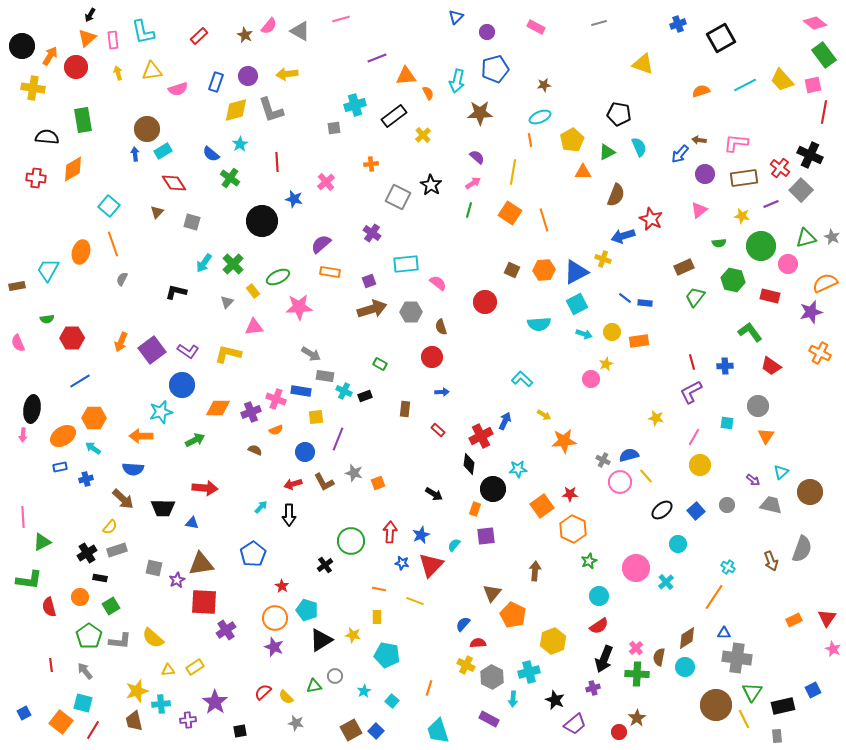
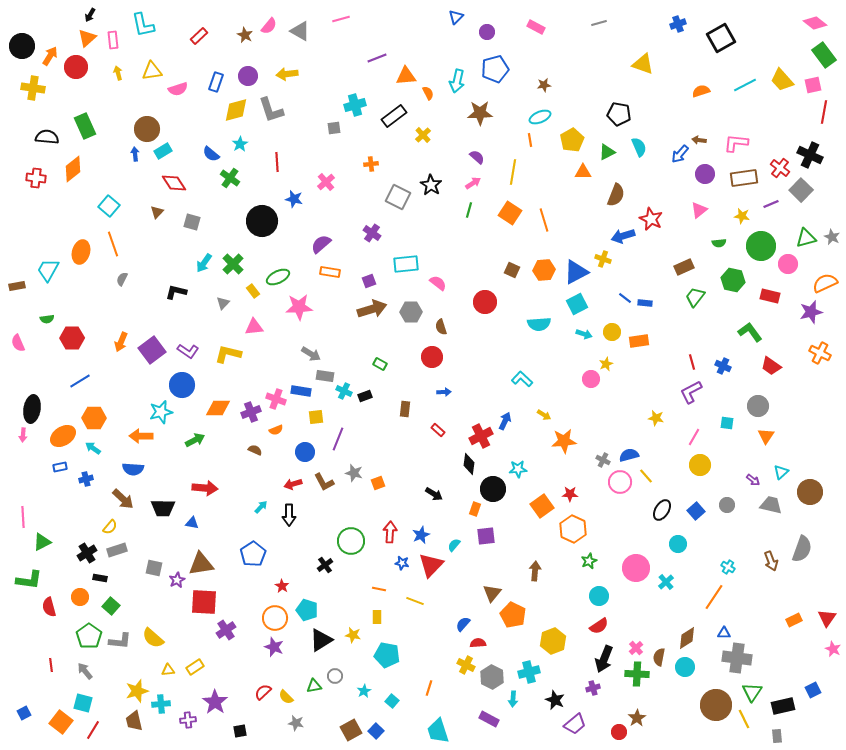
cyan L-shape at (143, 32): moved 7 px up
green rectangle at (83, 120): moved 2 px right, 6 px down; rotated 15 degrees counterclockwise
orange diamond at (73, 169): rotated 8 degrees counterclockwise
gray triangle at (227, 302): moved 4 px left, 1 px down
blue cross at (725, 366): moved 2 px left; rotated 28 degrees clockwise
blue arrow at (442, 392): moved 2 px right
black ellipse at (662, 510): rotated 20 degrees counterclockwise
green square at (111, 606): rotated 18 degrees counterclockwise
